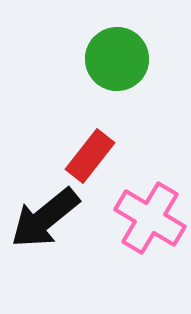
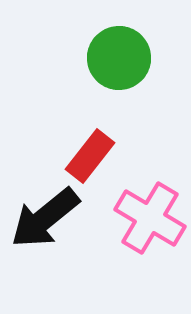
green circle: moved 2 px right, 1 px up
